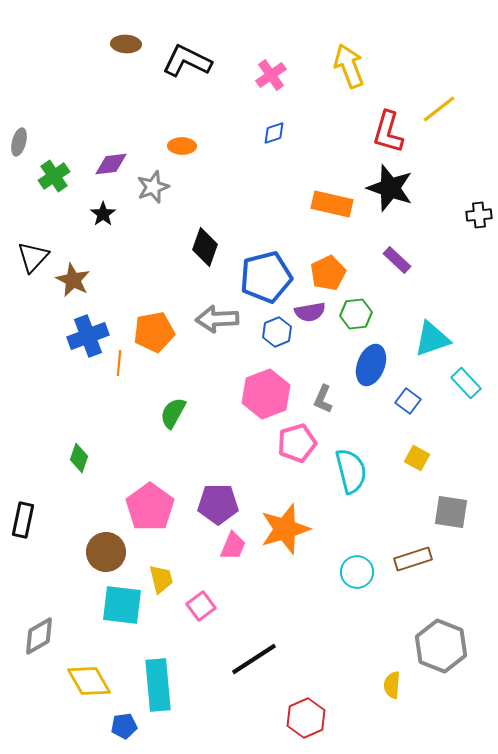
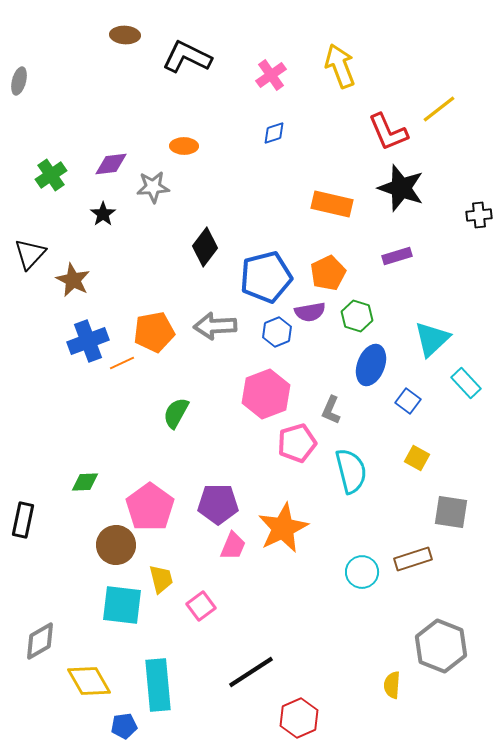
brown ellipse at (126, 44): moved 1 px left, 9 px up
black L-shape at (187, 61): moved 4 px up
yellow arrow at (349, 66): moved 9 px left
red L-shape at (388, 132): rotated 39 degrees counterclockwise
gray ellipse at (19, 142): moved 61 px up
orange ellipse at (182, 146): moved 2 px right
green cross at (54, 176): moved 3 px left, 1 px up
gray star at (153, 187): rotated 16 degrees clockwise
black star at (390, 188): moved 11 px right
black diamond at (205, 247): rotated 18 degrees clockwise
black triangle at (33, 257): moved 3 px left, 3 px up
purple rectangle at (397, 260): moved 4 px up; rotated 60 degrees counterclockwise
green hexagon at (356, 314): moved 1 px right, 2 px down; rotated 24 degrees clockwise
gray arrow at (217, 319): moved 2 px left, 7 px down
blue cross at (88, 336): moved 5 px down
cyan triangle at (432, 339): rotated 24 degrees counterclockwise
orange line at (119, 363): moved 3 px right; rotated 60 degrees clockwise
gray L-shape at (323, 399): moved 8 px right, 11 px down
green semicircle at (173, 413): moved 3 px right
green diamond at (79, 458): moved 6 px right, 24 px down; rotated 68 degrees clockwise
orange star at (285, 529): moved 2 px left, 1 px up; rotated 9 degrees counterclockwise
brown circle at (106, 552): moved 10 px right, 7 px up
cyan circle at (357, 572): moved 5 px right
gray diamond at (39, 636): moved 1 px right, 5 px down
black line at (254, 659): moved 3 px left, 13 px down
red hexagon at (306, 718): moved 7 px left
